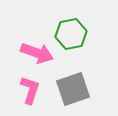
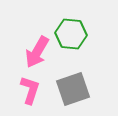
green hexagon: rotated 16 degrees clockwise
pink arrow: moved 1 px up; rotated 100 degrees clockwise
